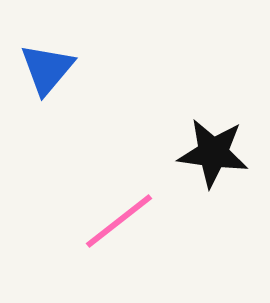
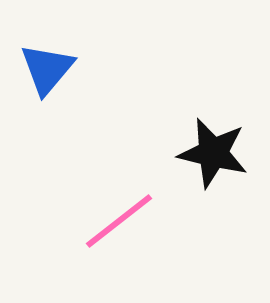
black star: rotated 6 degrees clockwise
